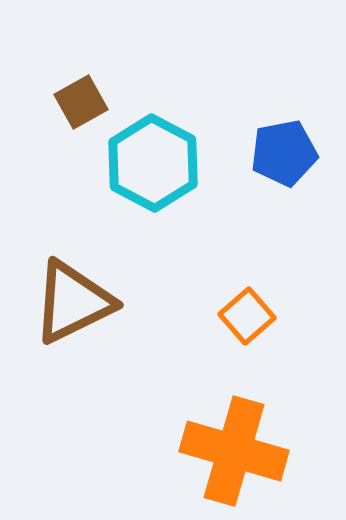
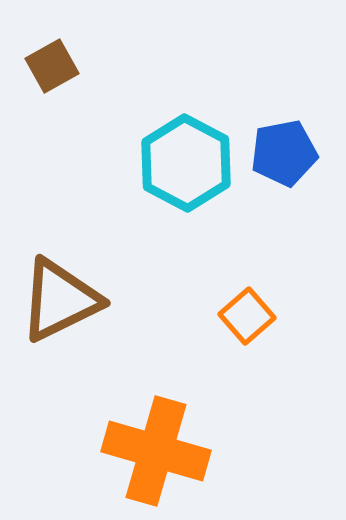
brown square: moved 29 px left, 36 px up
cyan hexagon: moved 33 px right
brown triangle: moved 13 px left, 2 px up
orange cross: moved 78 px left
